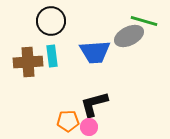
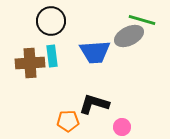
green line: moved 2 px left, 1 px up
brown cross: moved 2 px right, 1 px down
black L-shape: rotated 32 degrees clockwise
pink circle: moved 33 px right
